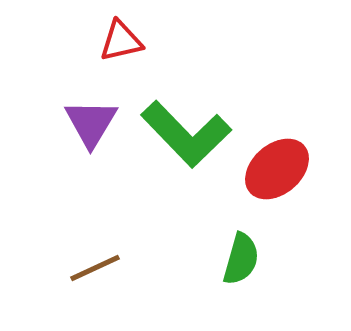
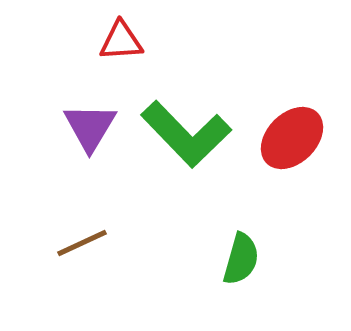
red triangle: rotated 9 degrees clockwise
purple triangle: moved 1 px left, 4 px down
red ellipse: moved 15 px right, 31 px up; rotated 4 degrees counterclockwise
brown line: moved 13 px left, 25 px up
